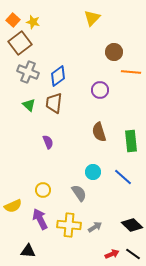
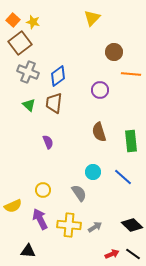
orange line: moved 2 px down
